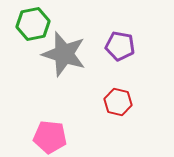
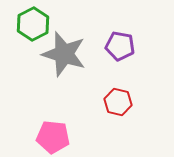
green hexagon: rotated 16 degrees counterclockwise
pink pentagon: moved 3 px right
